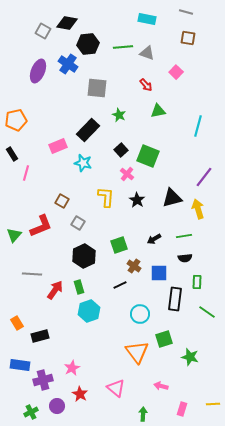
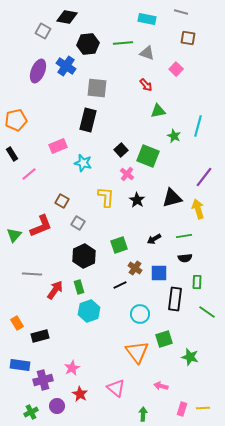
gray line at (186, 12): moved 5 px left
black diamond at (67, 23): moved 6 px up
green line at (123, 47): moved 4 px up
blue cross at (68, 64): moved 2 px left, 2 px down
pink square at (176, 72): moved 3 px up
green star at (119, 115): moved 55 px right, 21 px down
black rectangle at (88, 130): moved 10 px up; rotated 30 degrees counterclockwise
pink line at (26, 173): moved 3 px right, 1 px down; rotated 35 degrees clockwise
brown cross at (134, 266): moved 1 px right, 2 px down
yellow line at (213, 404): moved 10 px left, 4 px down
